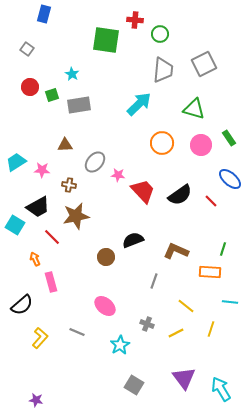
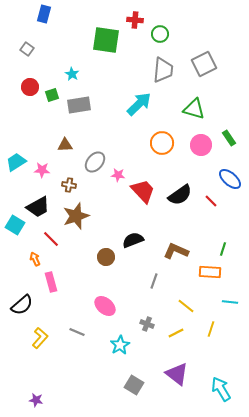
brown star at (76, 216): rotated 8 degrees counterclockwise
red line at (52, 237): moved 1 px left, 2 px down
purple triangle at (184, 378): moved 7 px left, 4 px up; rotated 15 degrees counterclockwise
